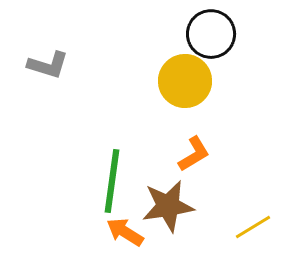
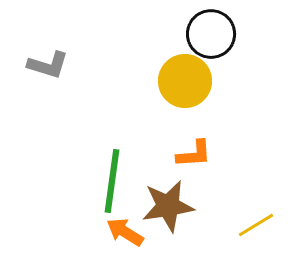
orange L-shape: rotated 27 degrees clockwise
yellow line: moved 3 px right, 2 px up
